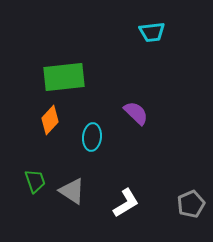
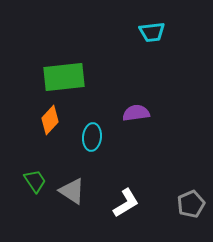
purple semicircle: rotated 52 degrees counterclockwise
green trapezoid: rotated 15 degrees counterclockwise
